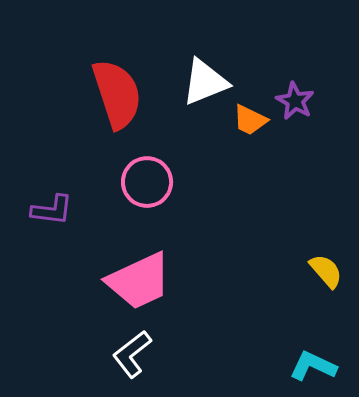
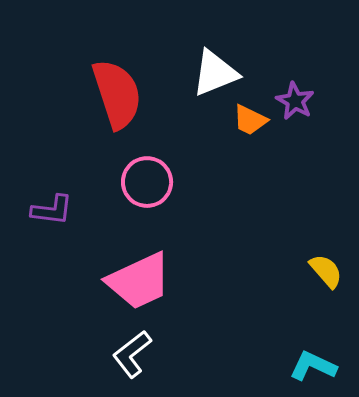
white triangle: moved 10 px right, 9 px up
